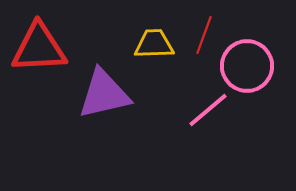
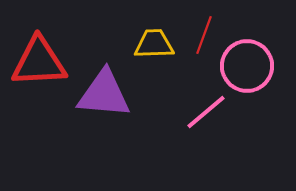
red triangle: moved 14 px down
purple triangle: rotated 18 degrees clockwise
pink line: moved 2 px left, 2 px down
